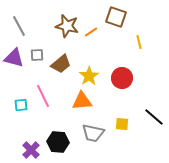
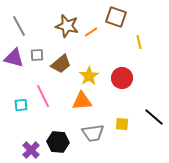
gray trapezoid: rotated 20 degrees counterclockwise
